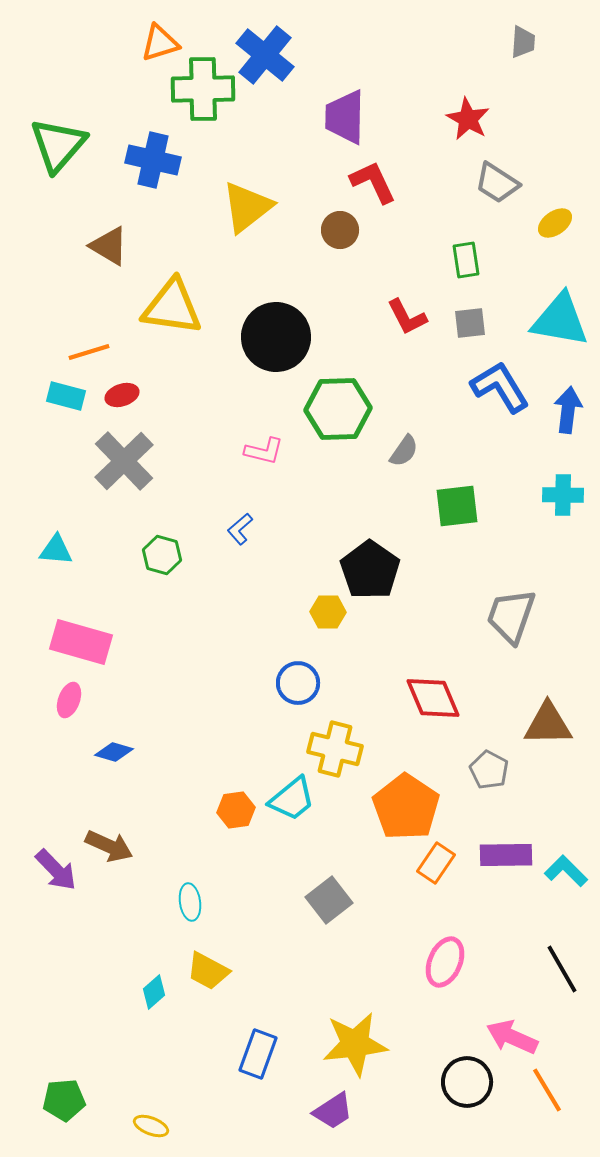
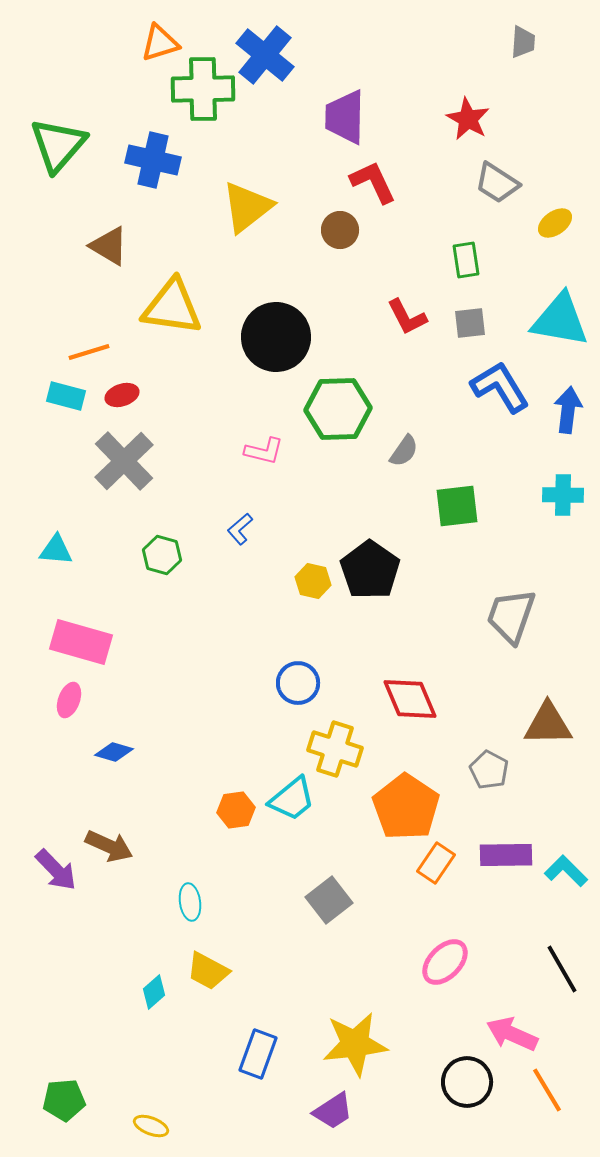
yellow hexagon at (328, 612): moved 15 px left, 31 px up; rotated 12 degrees clockwise
red diamond at (433, 698): moved 23 px left, 1 px down
yellow cross at (335, 749): rotated 4 degrees clockwise
pink ellipse at (445, 962): rotated 21 degrees clockwise
pink arrow at (512, 1037): moved 3 px up
